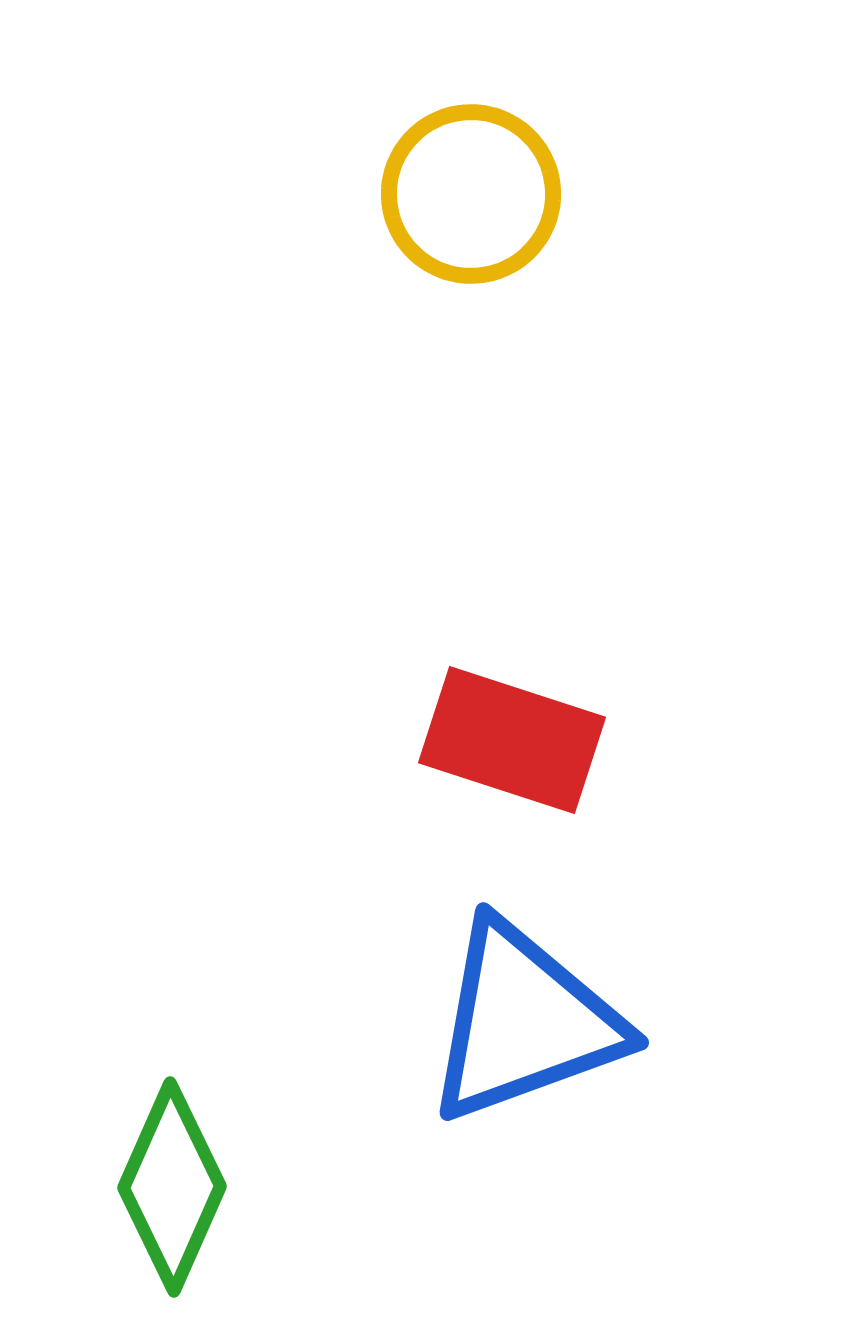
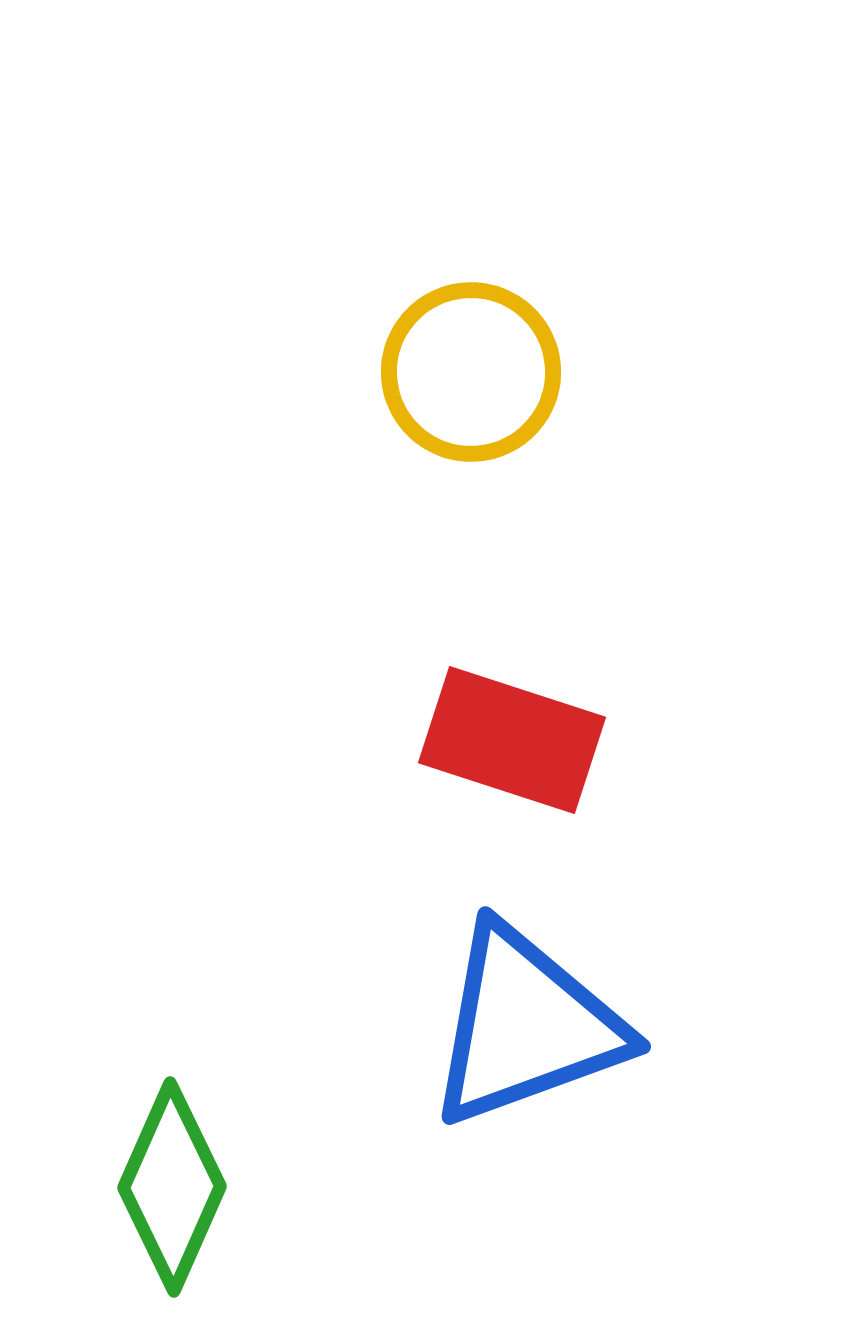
yellow circle: moved 178 px down
blue triangle: moved 2 px right, 4 px down
